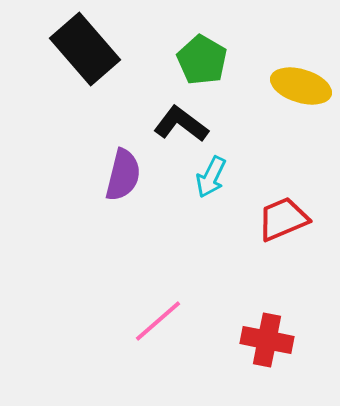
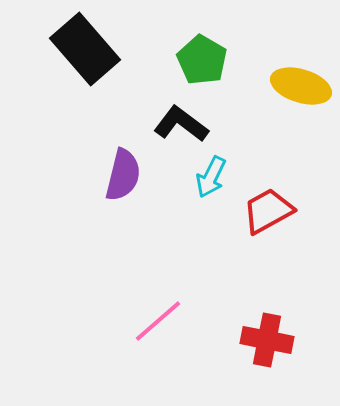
red trapezoid: moved 15 px left, 8 px up; rotated 6 degrees counterclockwise
